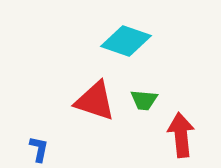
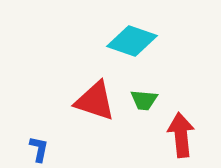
cyan diamond: moved 6 px right
